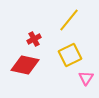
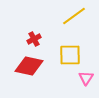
yellow line: moved 5 px right, 4 px up; rotated 15 degrees clockwise
yellow square: rotated 25 degrees clockwise
red diamond: moved 4 px right, 1 px down
